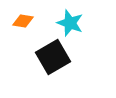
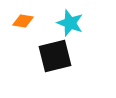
black square: moved 2 px right, 1 px up; rotated 16 degrees clockwise
